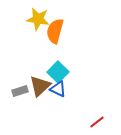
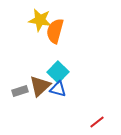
yellow star: moved 2 px right, 1 px down
blue triangle: rotated 12 degrees counterclockwise
